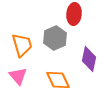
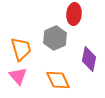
orange trapezoid: moved 1 px left, 4 px down
